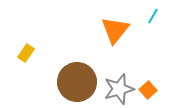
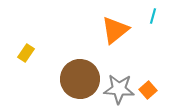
cyan line: rotated 14 degrees counterclockwise
orange triangle: rotated 12 degrees clockwise
brown circle: moved 3 px right, 3 px up
gray star: rotated 20 degrees clockwise
